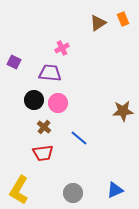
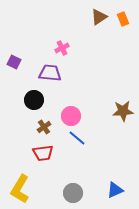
brown triangle: moved 1 px right, 6 px up
pink circle: moved 13 px right, 13 px down
brown cross: rotated 16 degrees clockwise
blue line: moved 2 px left
yellow L-shape: moved 1 px right, 1 px up
